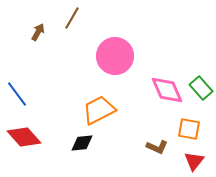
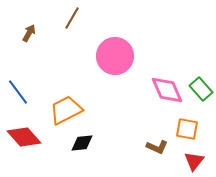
brown arrow: moved 9 px left, 1 px down
green rectangle: moved 1 px down
blue line: moved 1 px right, 2 px up
orange trapezoid: moved 33 px left
orange square: moved 2 px left
